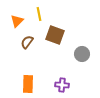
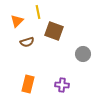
yellow line: moved 1 px left, 2 px up
brown square: moved 1 px left, 4 px up
brown semicircle: rotated 144 degrees counterclockwise
gray circle: moved 1 px right
orange rectangle: rotated 12 degrees clockwise
